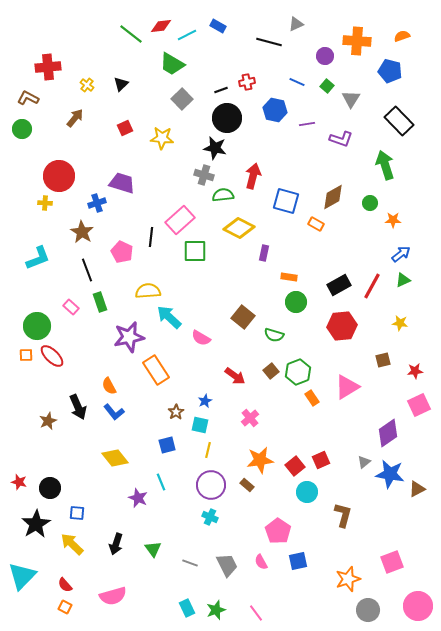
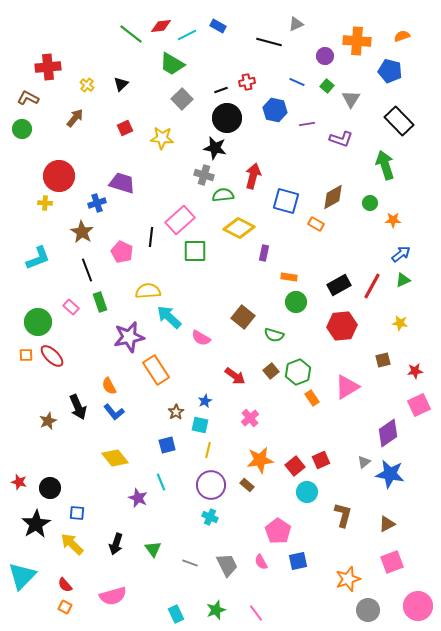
green circle at (37, 326): moved 1 px right, 4 px up
brown triangle at (417, 489): moved 30 px left, 35 px down
cyan rectangle at (187, 608): moved 11 px left, 6 px down
